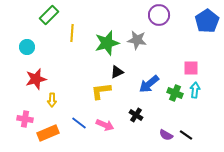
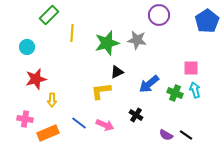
cyan arrow: rotated 21 degrees counterclockwise
